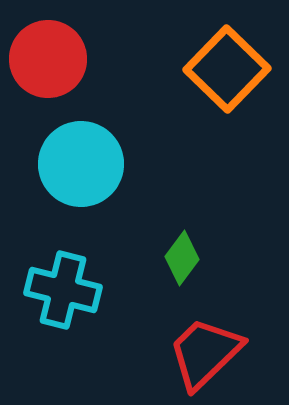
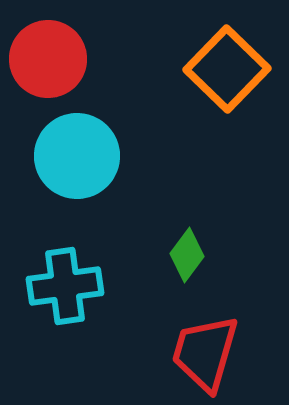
cyan circle: moved 4 px left, 8 px up
green diamond: moved 5 px right, 3 px up
cyan cross: moved 2 px right, 4 px up; rotated 22 degrees counterclockwise
red trapezoid: rotated 30 degrees counterclockwise
